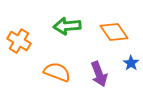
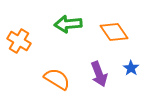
green arrow: moved 1 px right, 2 px up
blue star: moved 5 px down
orange semicircle: moved 7 px down; rotated 12 degrees clockwise
